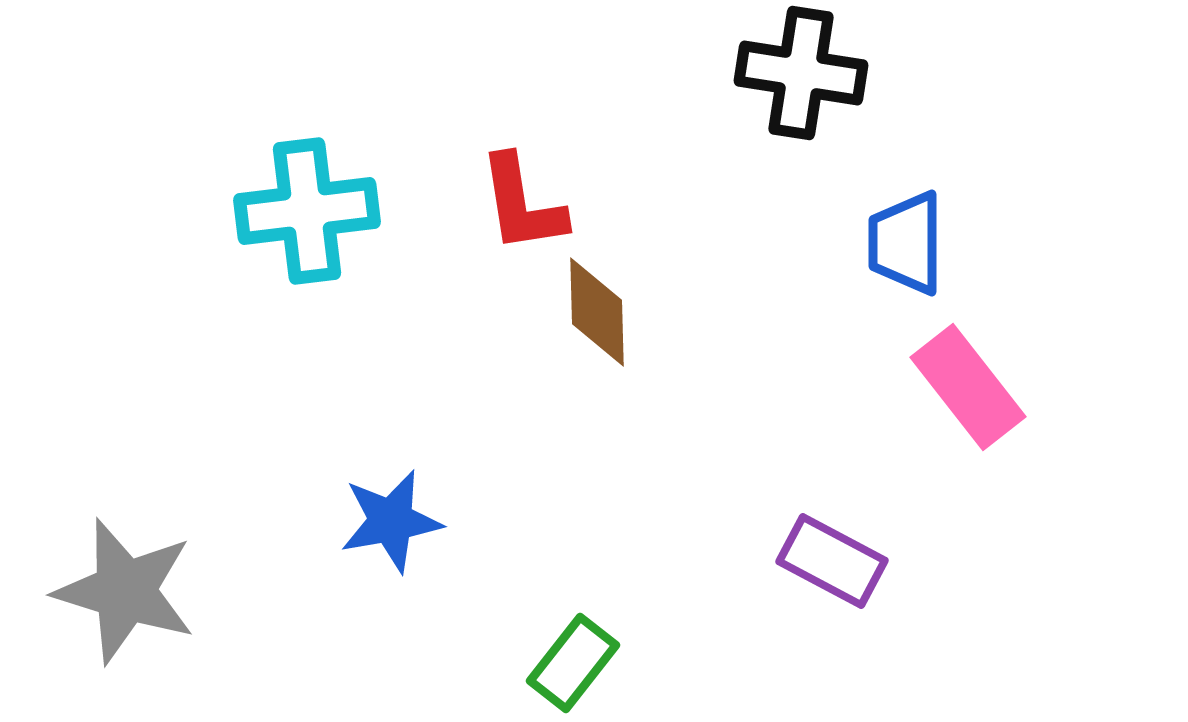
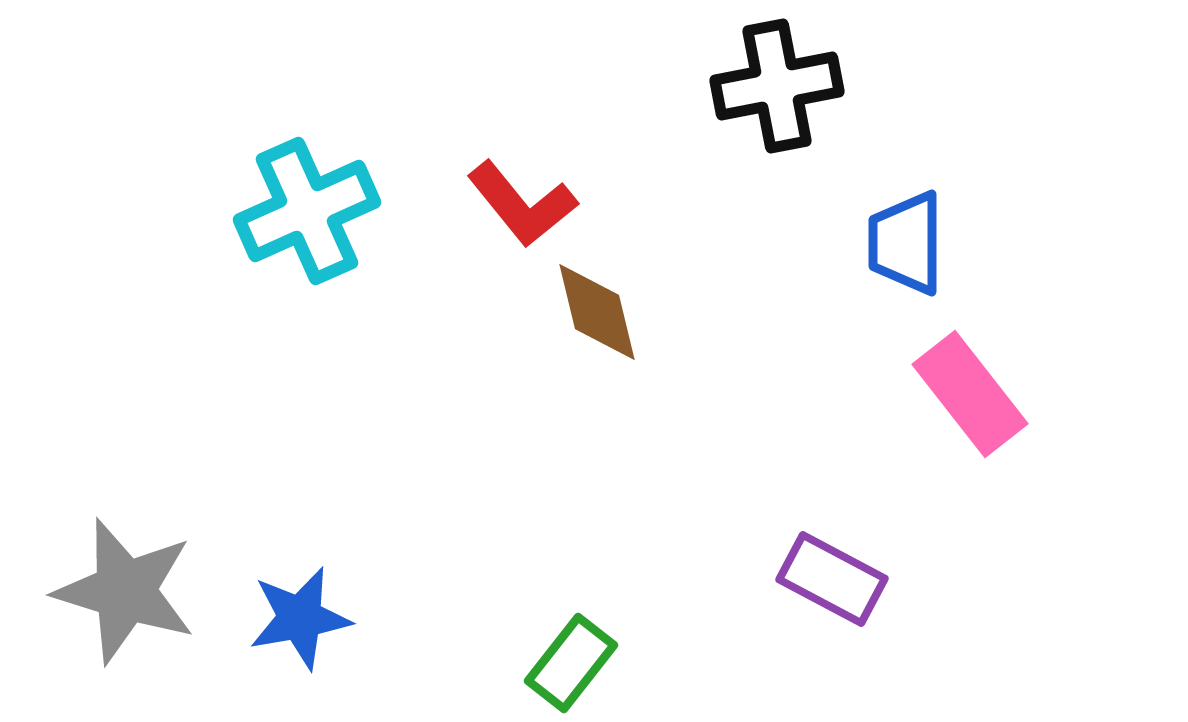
black cross: moved 24 px left, 13 px down; rotated 20 degrees counterclockwise
red L-shape: rotated 30 degrees counterclockwise
cyan cross: rotated 17 degrees counterclockwise
brown diamond: rotated 12 degrees counterclockwise
pink rectangle: moved 2 px right, 7 px down
blue star: moved 91 px left, 97 px down
purple rectangle: moved 18 px down
green rectangle: moved 2 px left
